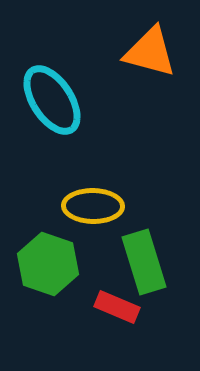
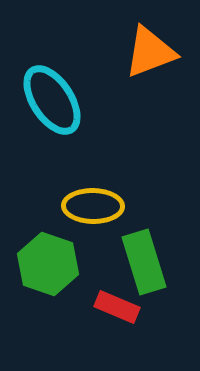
orange triangle: rotated 36 degrees counterclockwise
